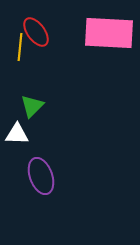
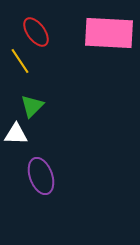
yellow line: moved 14 px down; rotated 40 degrees counterclockwise
white triangle: moved 1 px left
